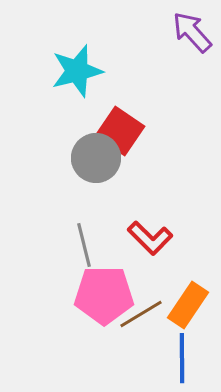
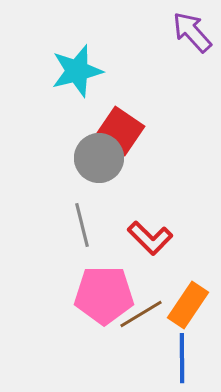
gray circle: moved 3 px right
gray line: moved 2 px left, 20 px up
